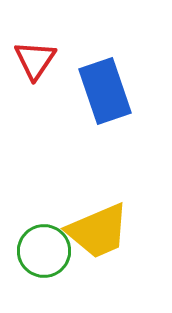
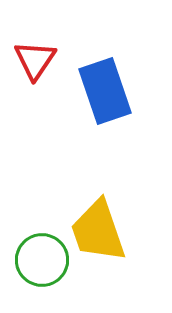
yellow trapezoid: rotated 94 degrees clockwise
green circle: moved 2 px left, 9 px down
